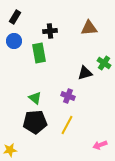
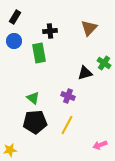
brown triangle: rotated 42 degrees counterclockwise
green triangle: moved 2 px left
